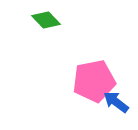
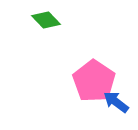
pink pentagon: rotated 27 degrees counterclockwise
